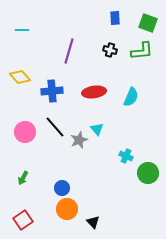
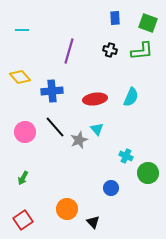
red ellipse: moved 1 px right, 7 px down
blue circle: moved 49 px right
